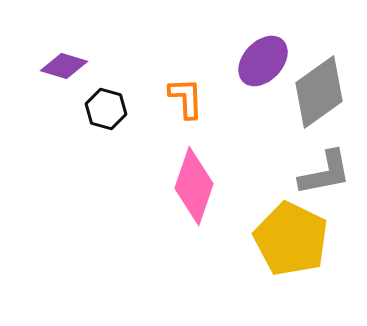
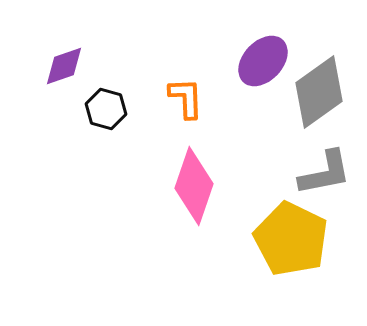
purple diamond: rotated 36 degrees counterclockwise
